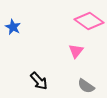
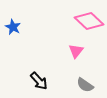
pink diamond: rotated 8 degrees clockwise
gray semicircle: moved 1 px left, 1 px up
